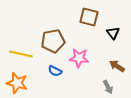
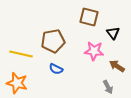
pink star: moved 15 px right, 7 px up
blue semicircle: moved 1 px right, 2 px up
